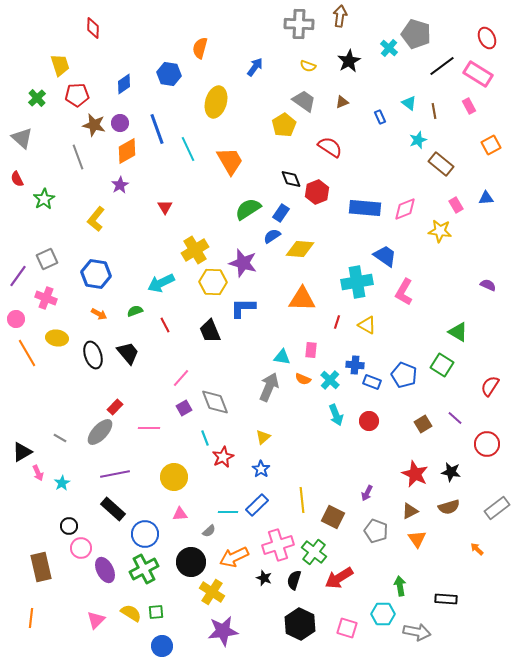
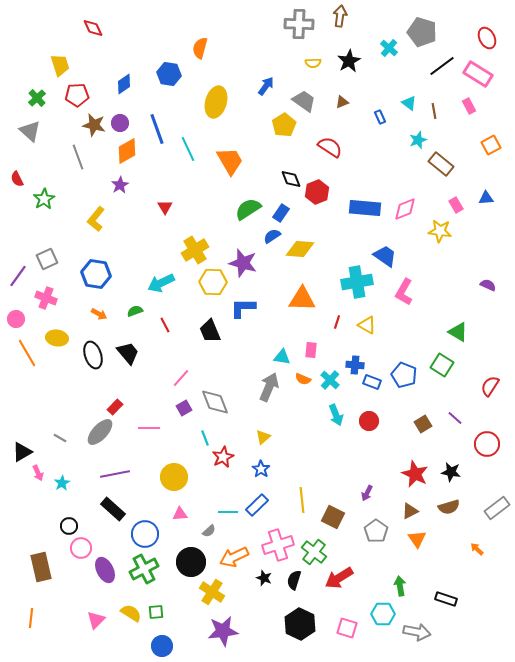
red diamond at (93, 28): rotated 25 degrees counterclockwise
gray pentagon at (416, 34): moved 6 px right, 2 px up
yellow semicircle at (308, 66): moved 5 px right, 3 px up; rotated 21 degrees counterclockwise
blue arrow at (255, 67): moved 11 px right, 19 px down
gray triangle at (22, 138): moved 8 px right, 7 px up
gray pentagon at (376, 531): rotated 15 degrees clockwise
black rectangle at (446, 599): rotated 15 degrees clockwise
